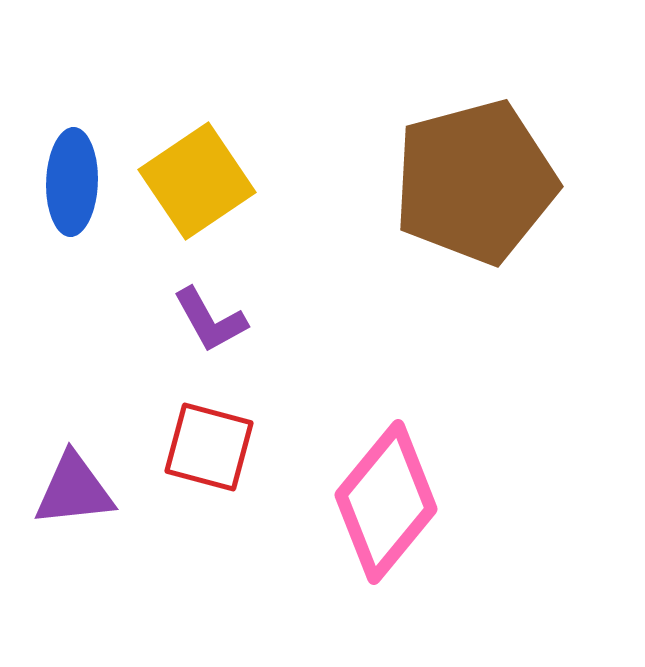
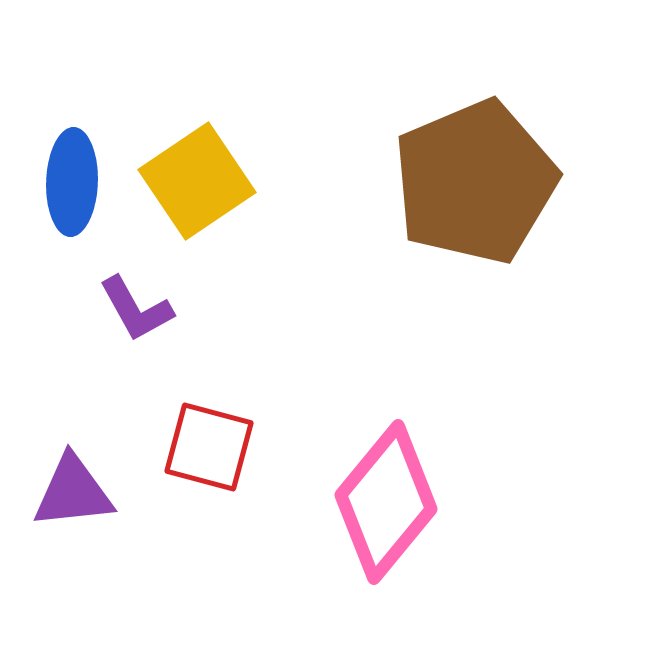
brown pentagon: rotated 8 degrees counterclockwise
purple L-shape: moved 74 px left, 11 px up
purple triangle: moved 1 px left, 2 px down
